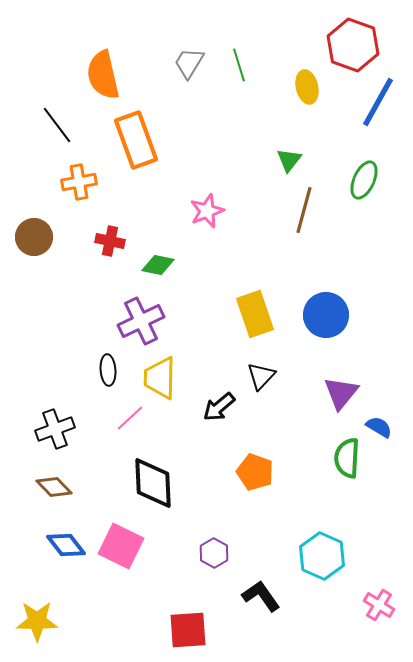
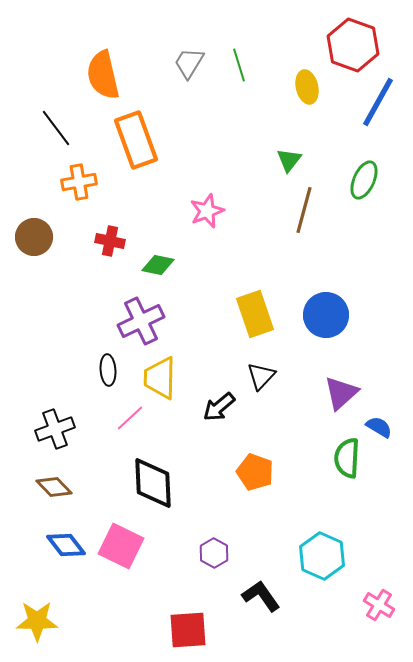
black line: moved 1 px left, 3 px down
purple triangle: rotated 9 degrees clockwise
